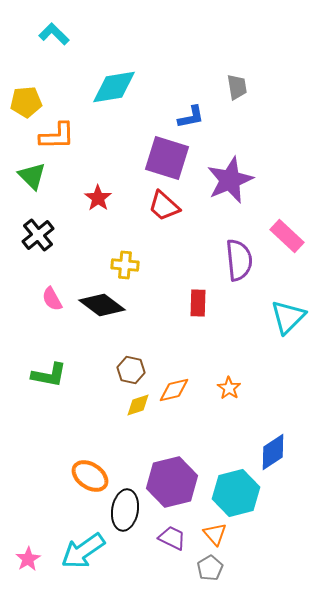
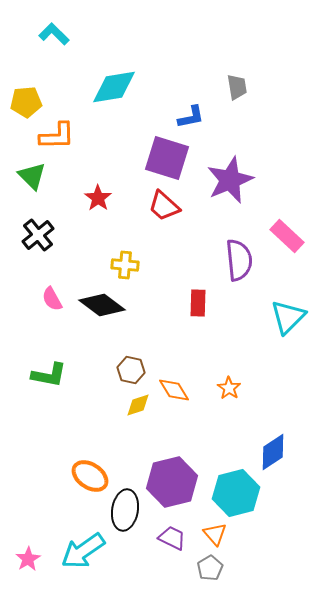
orange diamond: rotated 72 degrees clockwise
